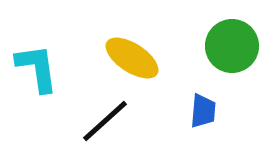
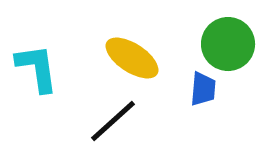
green circle: moved 4 px left, 2 px up
blue trapezoid: moved 22 px up
black line: moved 8 px right
